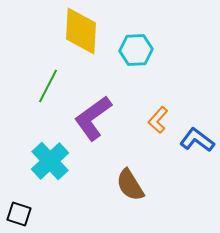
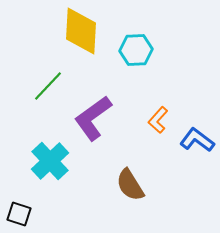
green line: rotated 16 degrees clockwise
